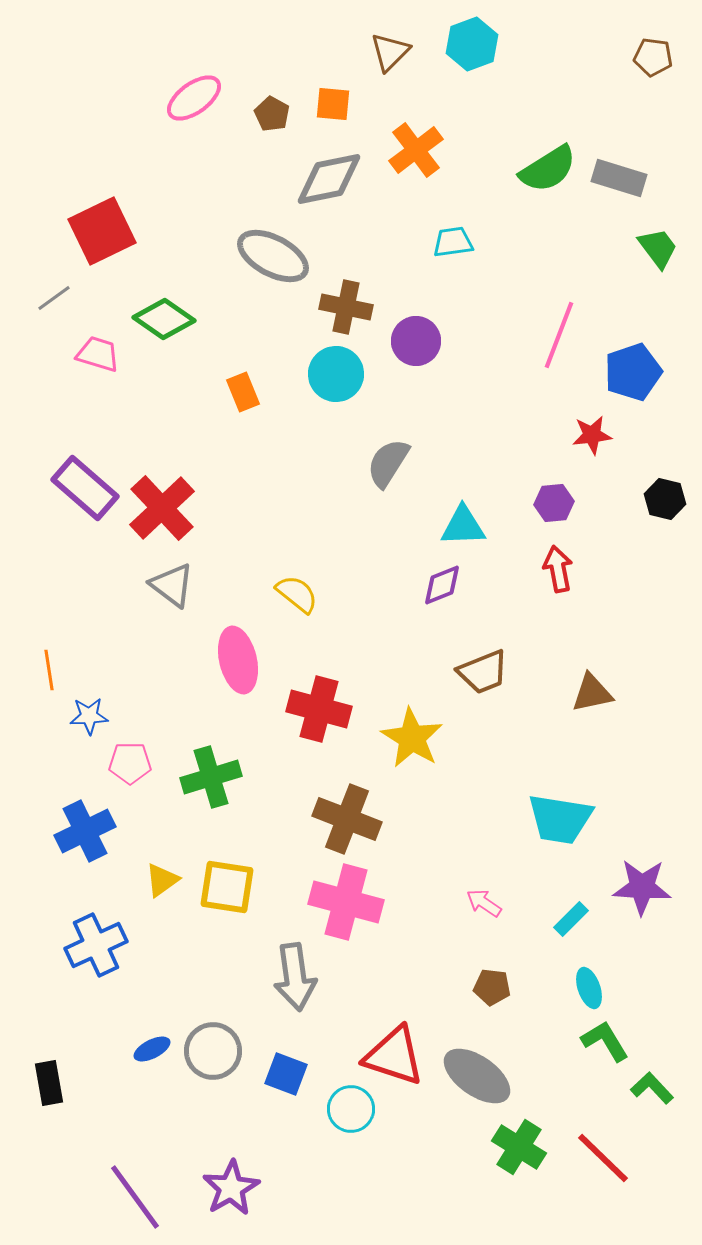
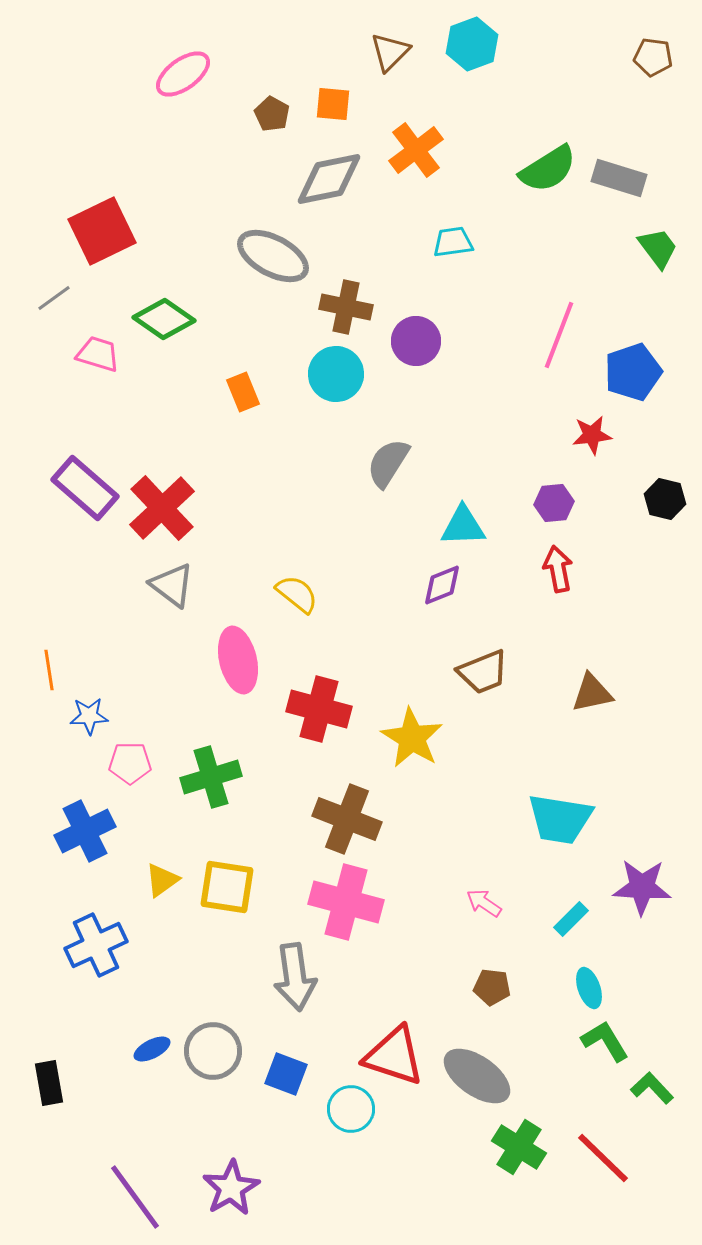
pink ellipse at (194, 98): moved 11 px left, 24 px up
